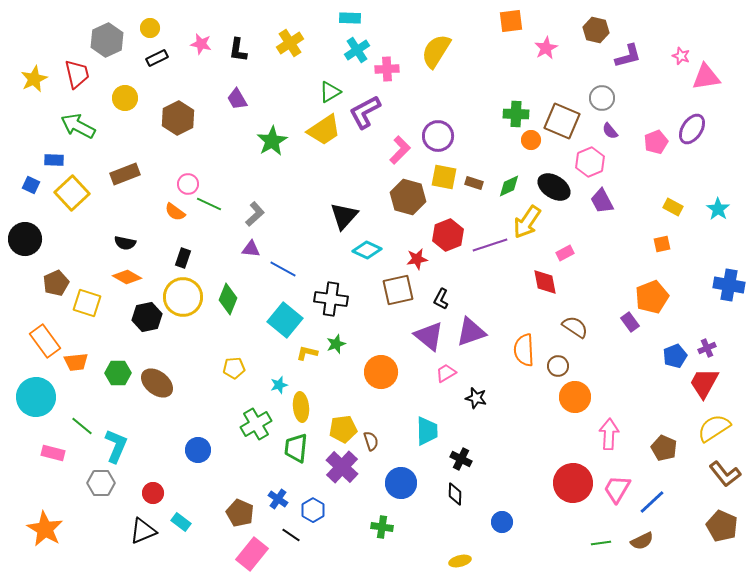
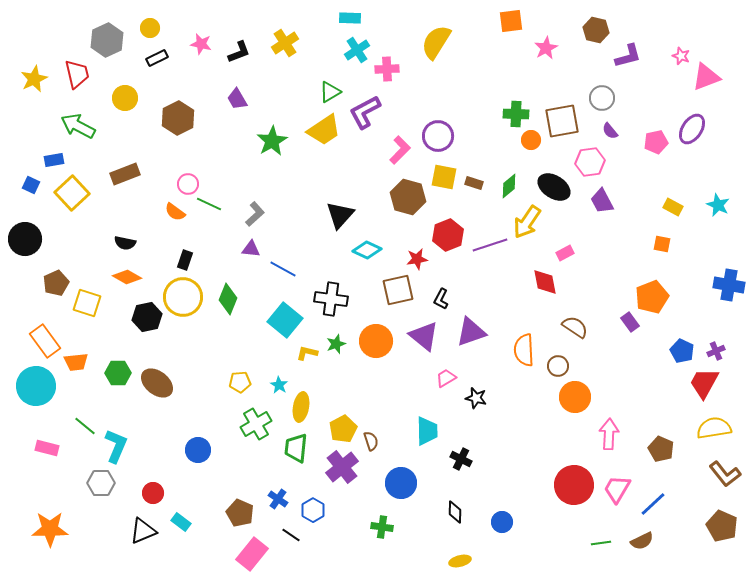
yellow cross at (290, 43): moved 5 px left
black L-shape at (238, 50): moved 1 px right, 2 px down; rotated 120 degrees counterclockwise
yellow semicircle at (436, 51): moved 9 px up
pink triangle at (706, 77): rotated 12 degrees counterclockwise
brown square at (562, 121): rotated 33 degrees counterclockwise
pink pentagon at (656, 142): rotated 10 degrees clockwise
blue rectangle at (54, 160): rotated 12 degrees counterclockwise
pink hexagon at (590, 162): rotated 16 degrees clockwise
green diamond at (509, 186): rotated 15 degrees counterclockwise
cyan star at (718, 209): moved 4 px up; rotated 10 degrees counterclockwise
black triangle at (344, 216): moved 4 px left, 1 px up
orange square at (662, 244): rotated 24 degrees clockwise
black rectangle at (183, 258): moved 2 px right, 2 px down
purple triangle at (429, 336): moved 5 px left
purple cross at (707, 348): moved 9 px right, 3 px down
blue pentagon at (675, 356): moved 7 px right, 5 px up; rotated 25 degrees counterclockwise
yellow pentagon at (234, 368): moved 6 px right, 14 px down
orange circle at (381, 372): moved 5 px left, 31 px up
pink trapezoid at (446, 373): moved 5 px down
cyan star at (279, 385): rotated 24 degrees counterclockwise
cyan circle at (36, 397): moved 11 px up
yellow ellipse at (301, 407): rotated 16 degrees clockwise
green line at (82, 426): moved 3 px right
yellow semicircle at (714, 428): rotated 24 degrees clockwise
yellow pentagon at (343, 429): rotated 20 degrees counterclockwise
brown pentagon at (664, 448): moved 3 px left, 1 px down
pink rectangle at (53, 453): moved 6 px left, 5 px up
purple cross at (342, 467): rotated 8 degrees clockwise
red circle at (573, 483): moved 1 px right, 2 px down
black diamond at (455, 494): moved 18 px down
blue line at (652, 502): moved 1 px right, 2 px down
orange star at (45, 529): moved 5 px right; rotated 30 degrees counterclockwise
